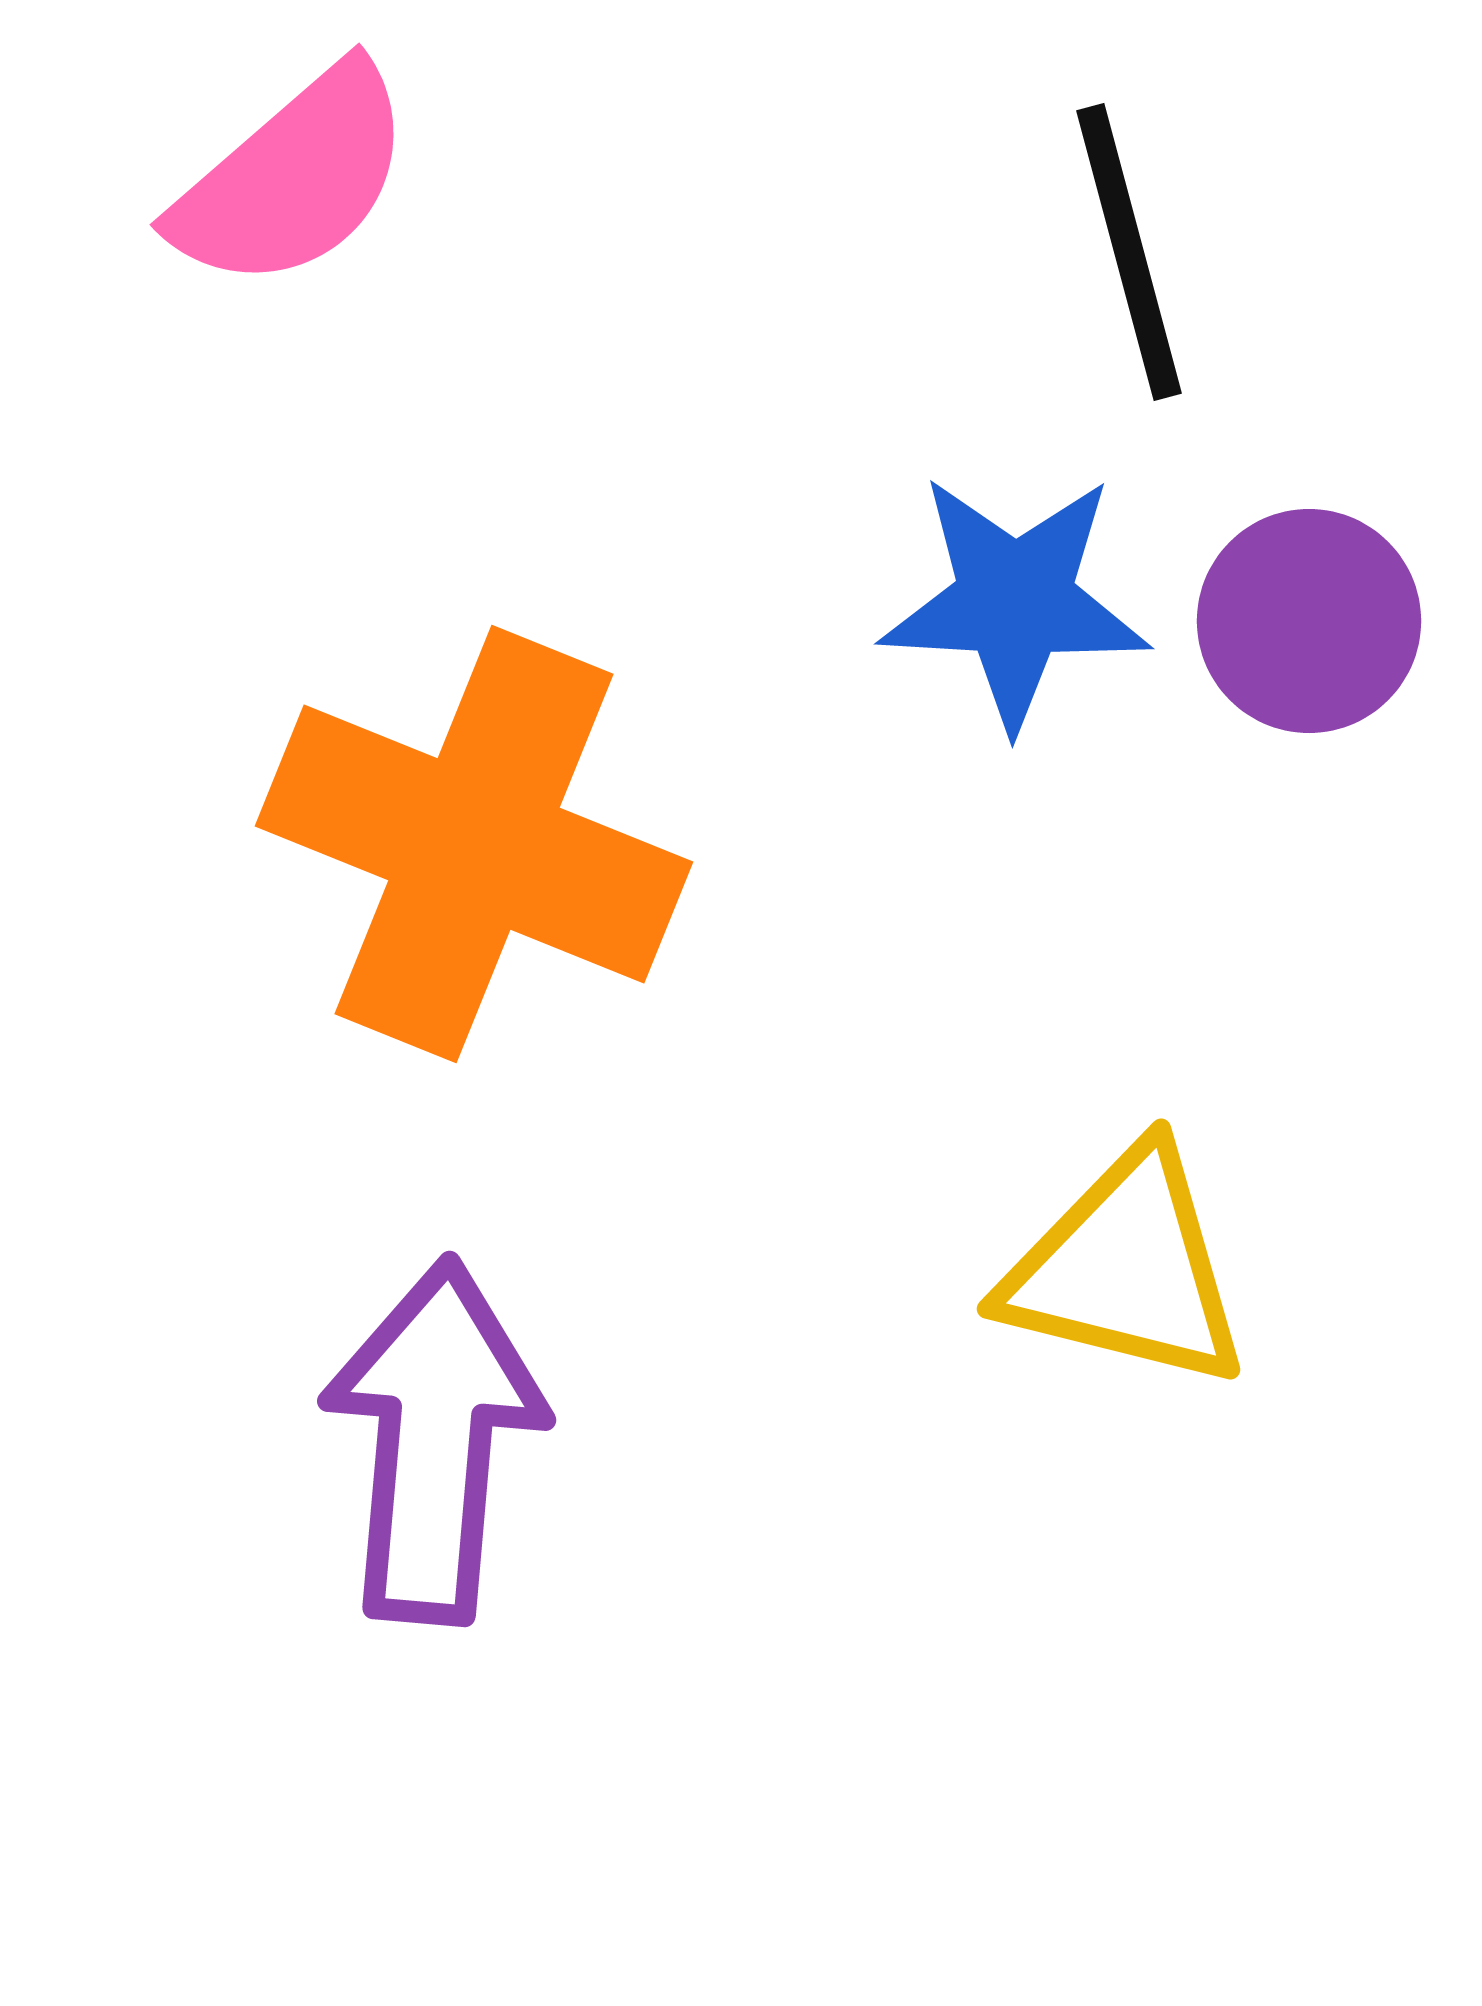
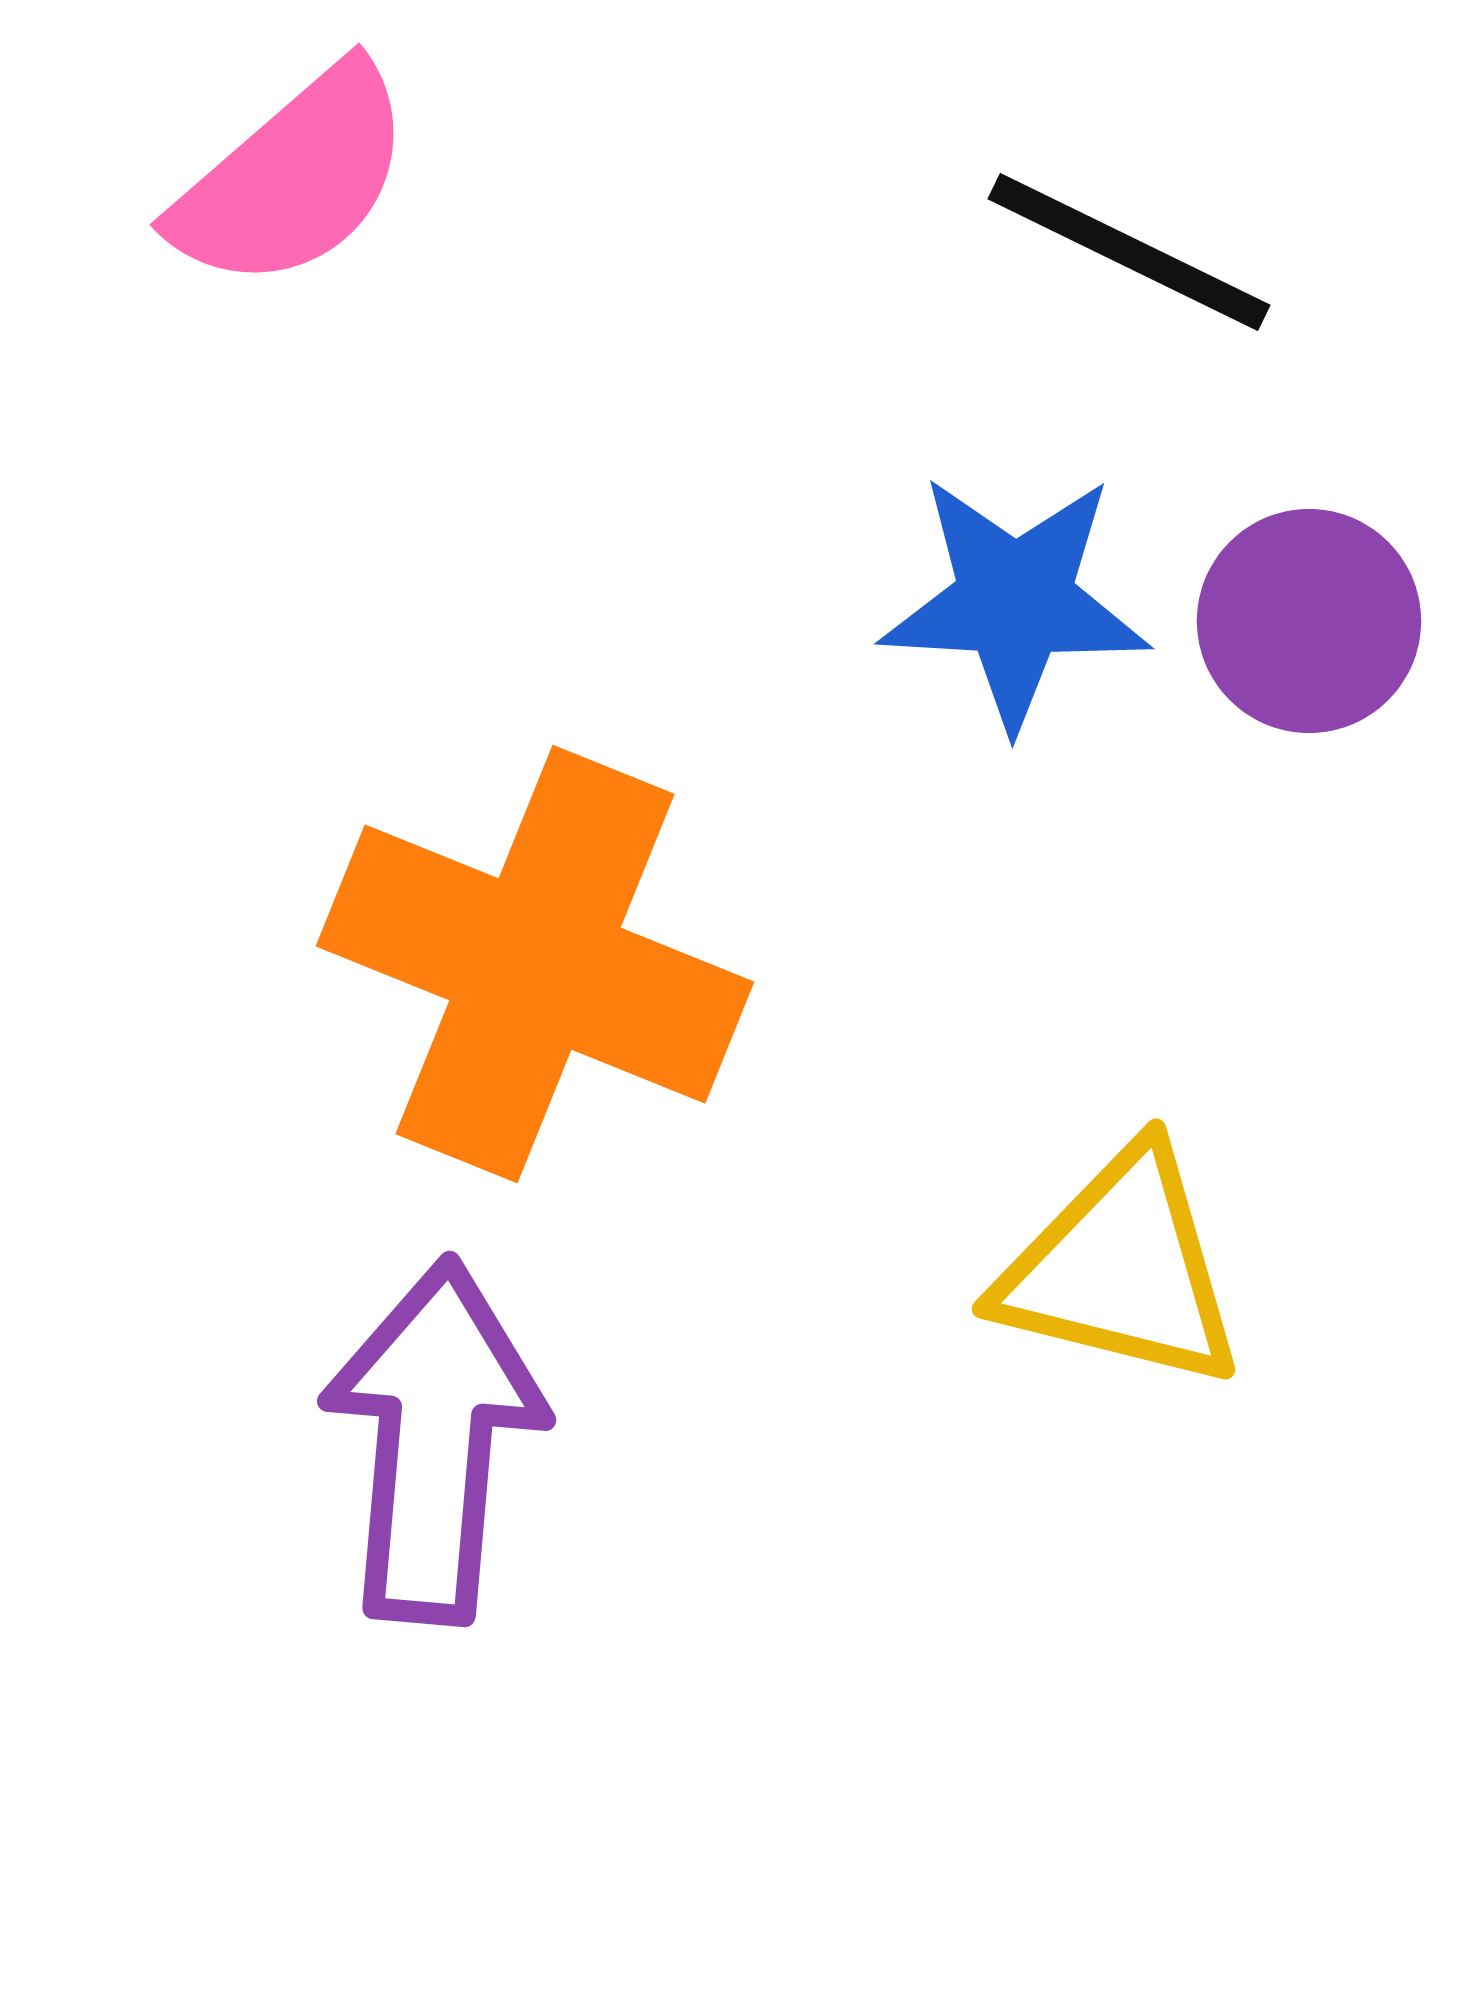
black line: rotated 49 degrees counterclockwise
orange cross: moved 61 px right, 120 px down
yellow triangle: moved 5 px left
